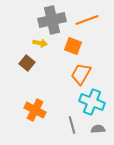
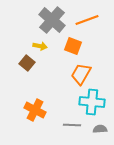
gray cross: rotated 36 degrees counterclockwise
yellow arrow: moved 3 px down
cyan cross: rotated 15 degrees counterclockwise
gray line: rotated 72 degrees counterclockwise
gray semicircle: moved 2 px right
